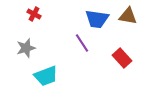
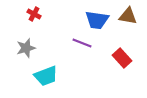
blue trapezoid: moved 1 px down
purple line: rotated 36 degrees counterclockwise
